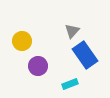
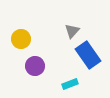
yellow circle: moved 1 px left, 2 px up
blue rectangle: moved 3 px right
purple circle: moved 3 px left
